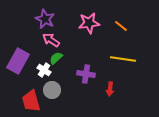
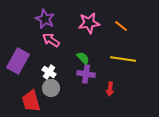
green semicircle: moved 27 px right; rotated 88 degrees clockwise
white cross: moved 5 px right, 2 px down
gray circle: moved 1 px left, 2 px up
